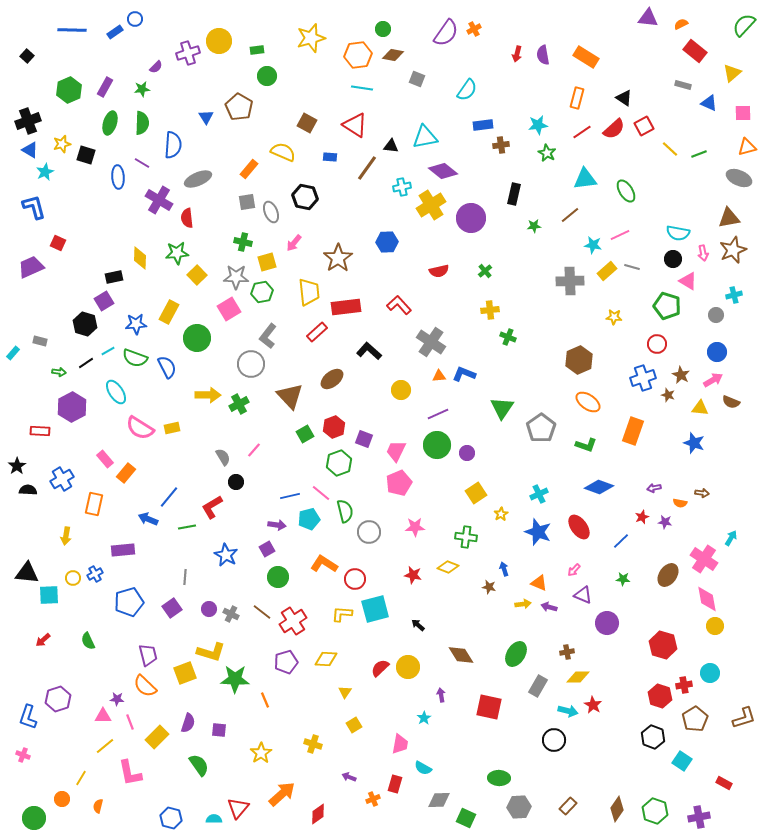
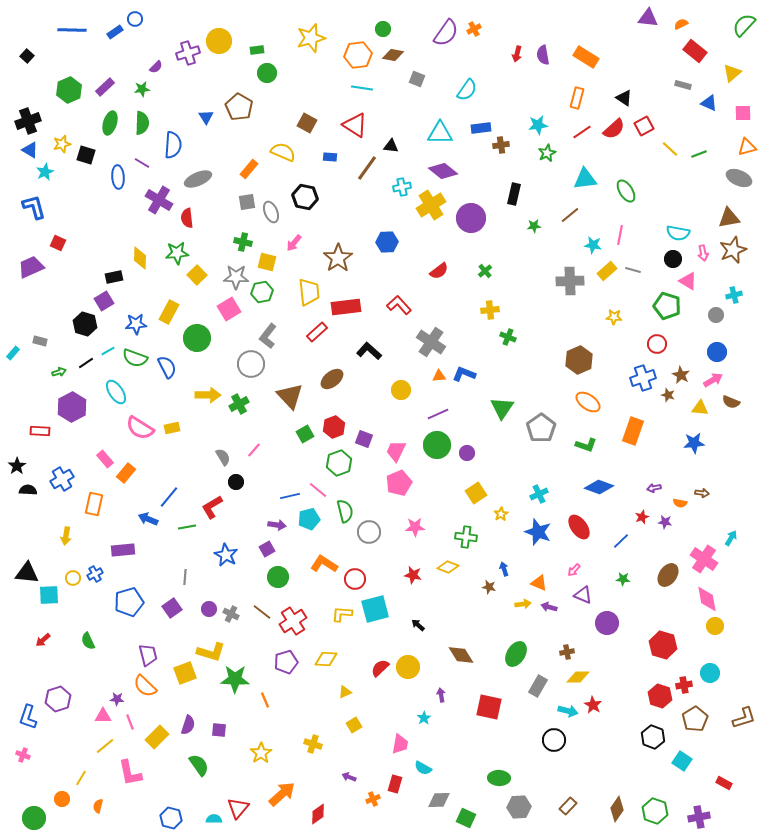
green circle at (267, 76): moved 3 px up
purple rectangle at (105, 87): rotated 18 degrees clockwise
blue rectangle at (483, 125): moved 2 px left, 3 px down
cyan triangle at (425, 137): moved 15 px right, 4 px up; rotated 12 degrees clockwise
green star at (547, 153): rotated 18 degrees clockwise
pink line at (620, 235): rotated 54 degrees counterclockwise
yellow square at (267, 262): rotated 30 degrees clockwise
gray line at (632, 267): moved 1 px right, 3 px down
red semicircle at (439, 271): rotated 24 degrees counterclockwise
green arrow at (59, 372): rotated 24 degrees counterclockwise
blue star at (694, 443): rotated 25 degrees counterclockwise
pink line at (321, 493): moved 3 px left, 3 px up
yellow triangle at (345, 692): rotated 32 degrees clockwise
purple semicircle at (188, 723): moved 2 px down
